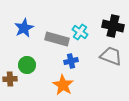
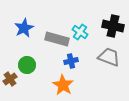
gray trapezoid: moved 2 px left, 1 px down
brown cross: rotated 32 degrees counterclockwise
